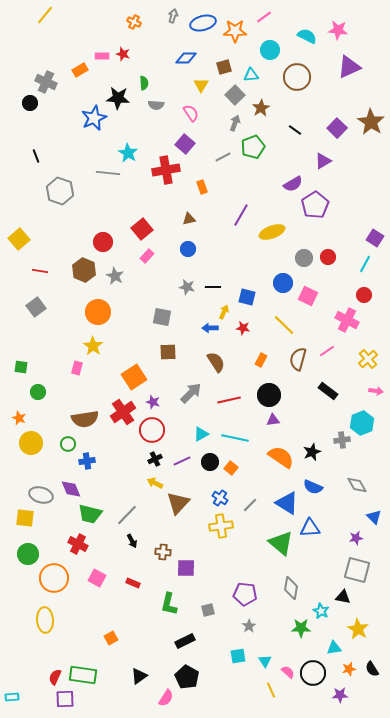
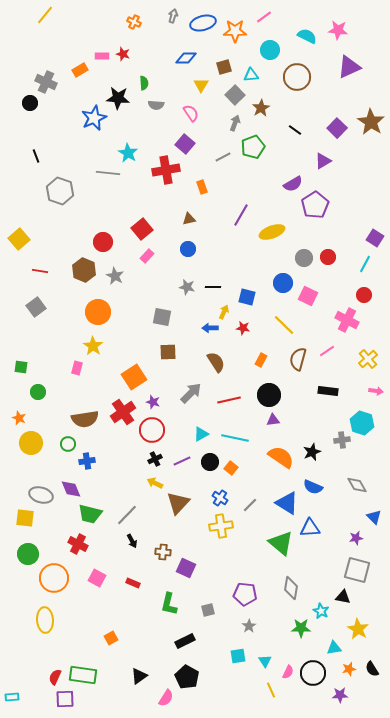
black rectangle at (328, 391): rotated 30 degrees counterclockwise
cyan hexagon at (362, 423): rotated 20 degrees counterclockwise
purple square at (186, 568): rotated 24 degrees clockwise
pink semicircle at (288, 672): rotated 72 degrees clockwise
